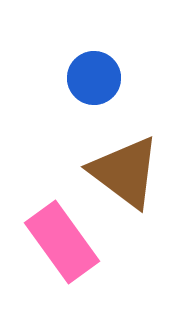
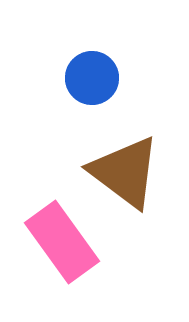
blue circle: moved 2 px left
